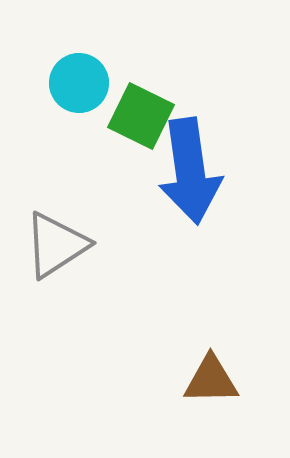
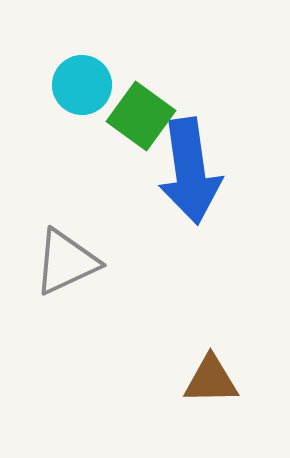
cyan circle: moved 3 px right, 2 px down
green square: rotated 10 degrees clockwise
gray triangle: moved 10 px right, 17 px down; rotated 8 degrees clockwise
